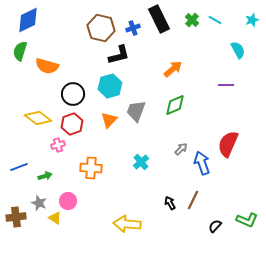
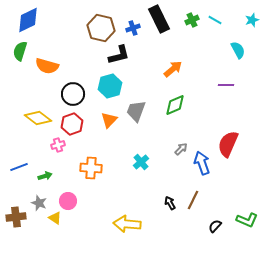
green cross: rotated 24 degrees clockwise
